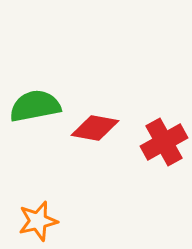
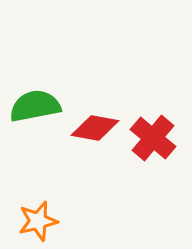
red cross: moved 11 px left, 4 px up; rotated 21 degrees counterclockwise
